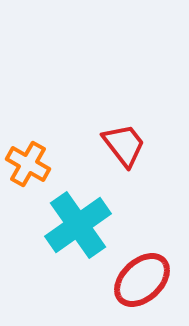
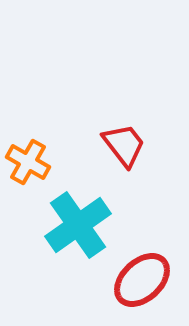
orange cross: moved 2 px up
